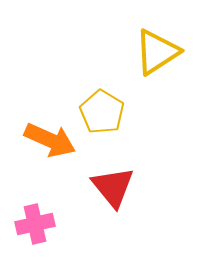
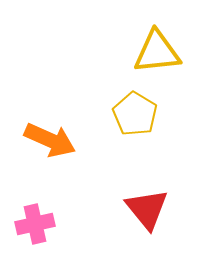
yellow triangle: rotated 27 degrees clockwise
yellow pentagon: moved 33 px right, 2 px down
red triangle: moved 34 px right, 22 px down
